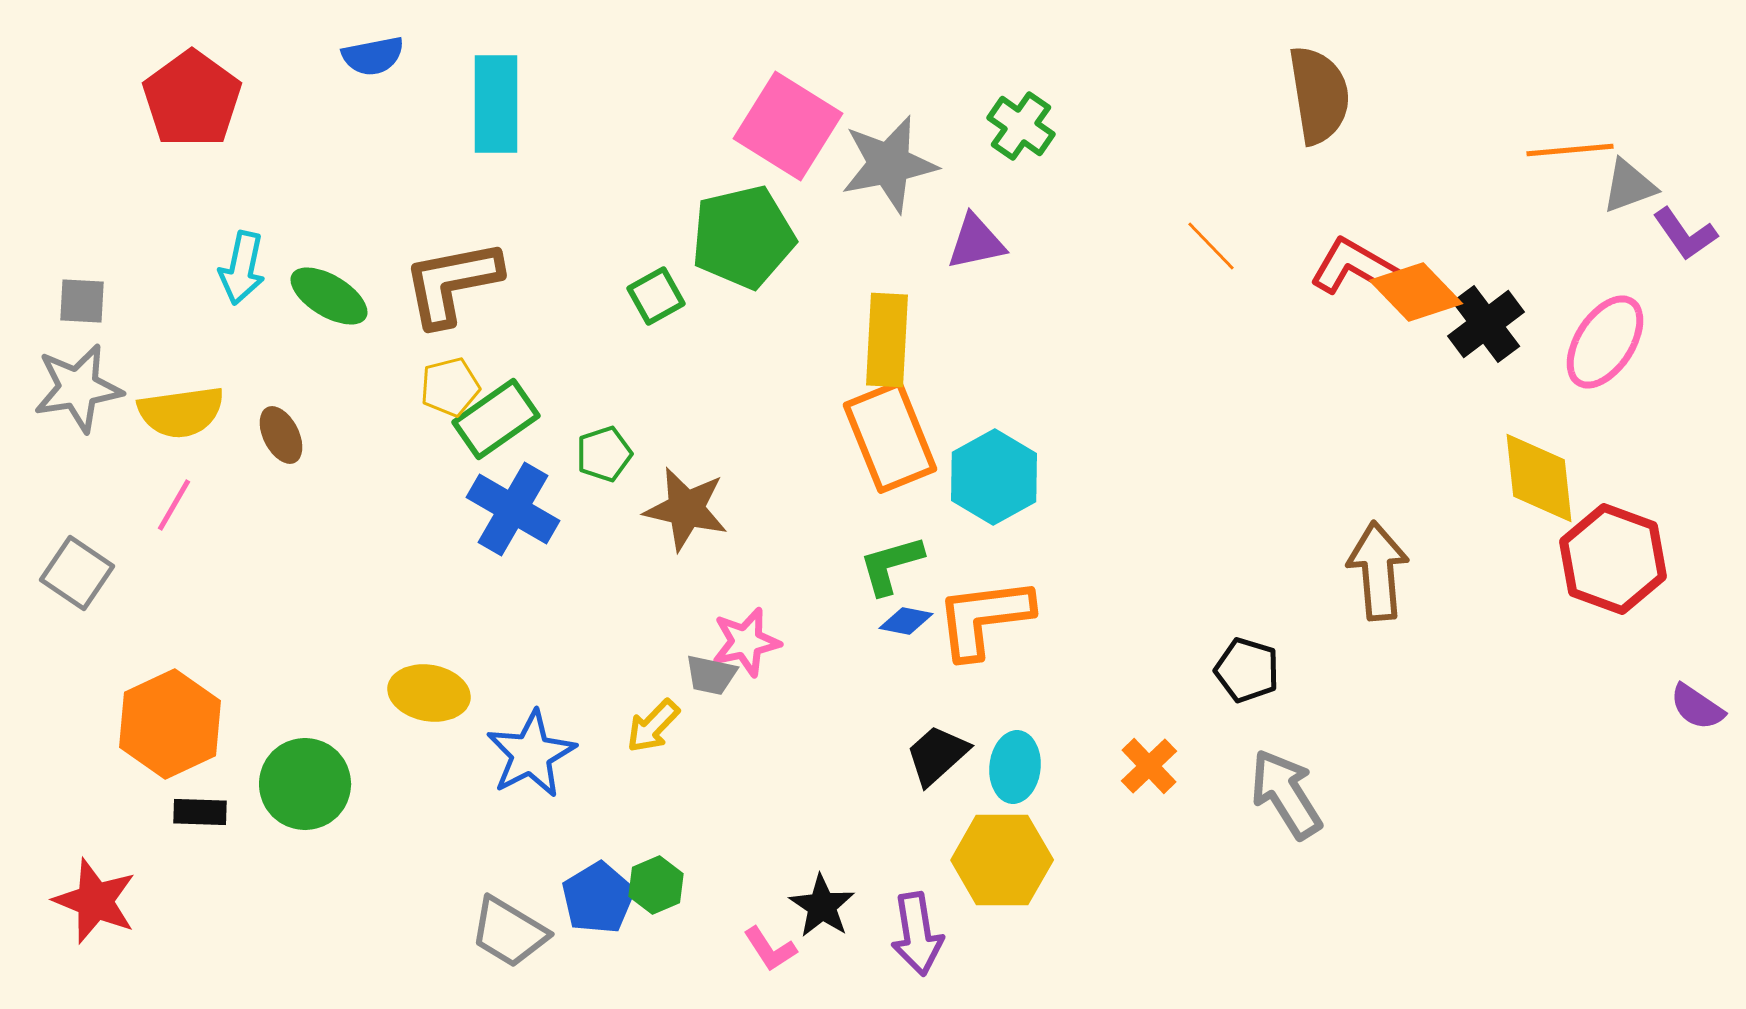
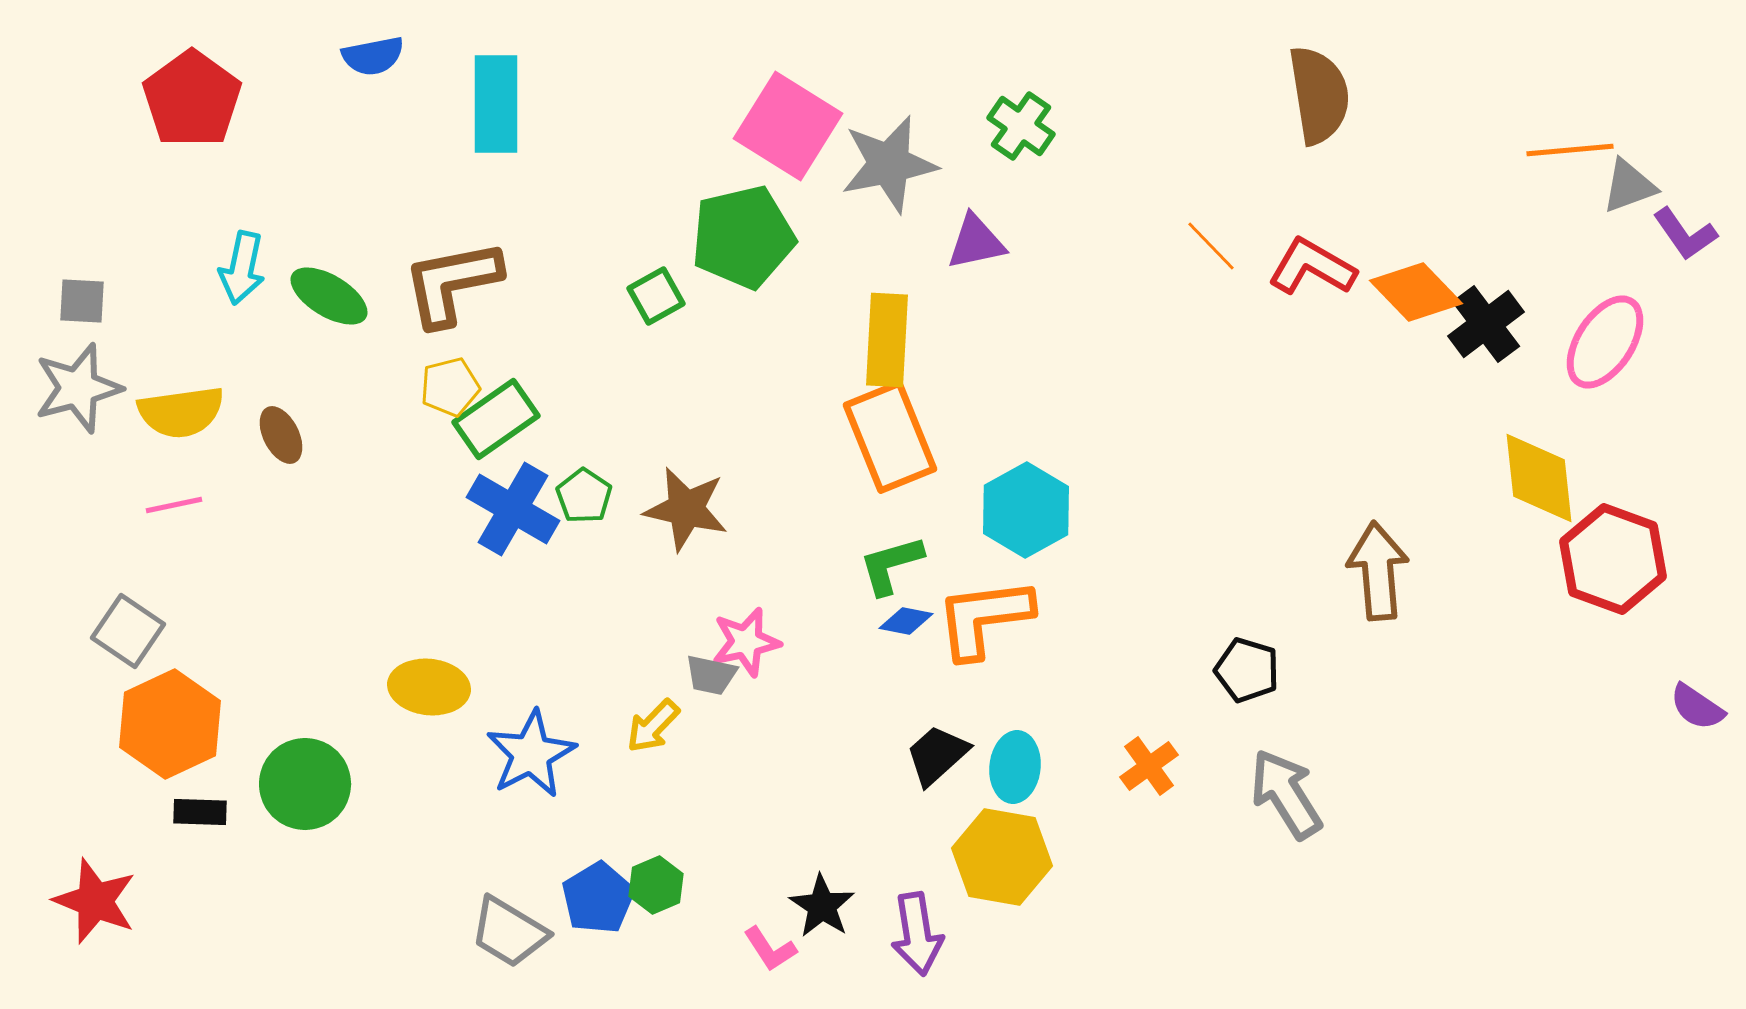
red L-shape at (1354, 267): moved 42 px left
gray star at (78, 388): rotated 6 degrees counterclockwise
green pentagon at (604, 454): moved 20 px left, 42 px down; rotated 20 degrees counterclockwise
cyan hexagon at (994, 477): moved 32 px right, 33 px down
pink line at (174, 505): rotated 48 degrees clockwise
gray square at (77, 573): moved 51 px right, 58 px down
yellow ellipse at (429, 693): moved 6 px up; rotated 4 degrees counterclockwise
orange cross at (1149, 766): rotated 8 degrees clockwise
yellow hexagon at (1002, 860): moved 3 px up; rotated 10 degrees clockwise
